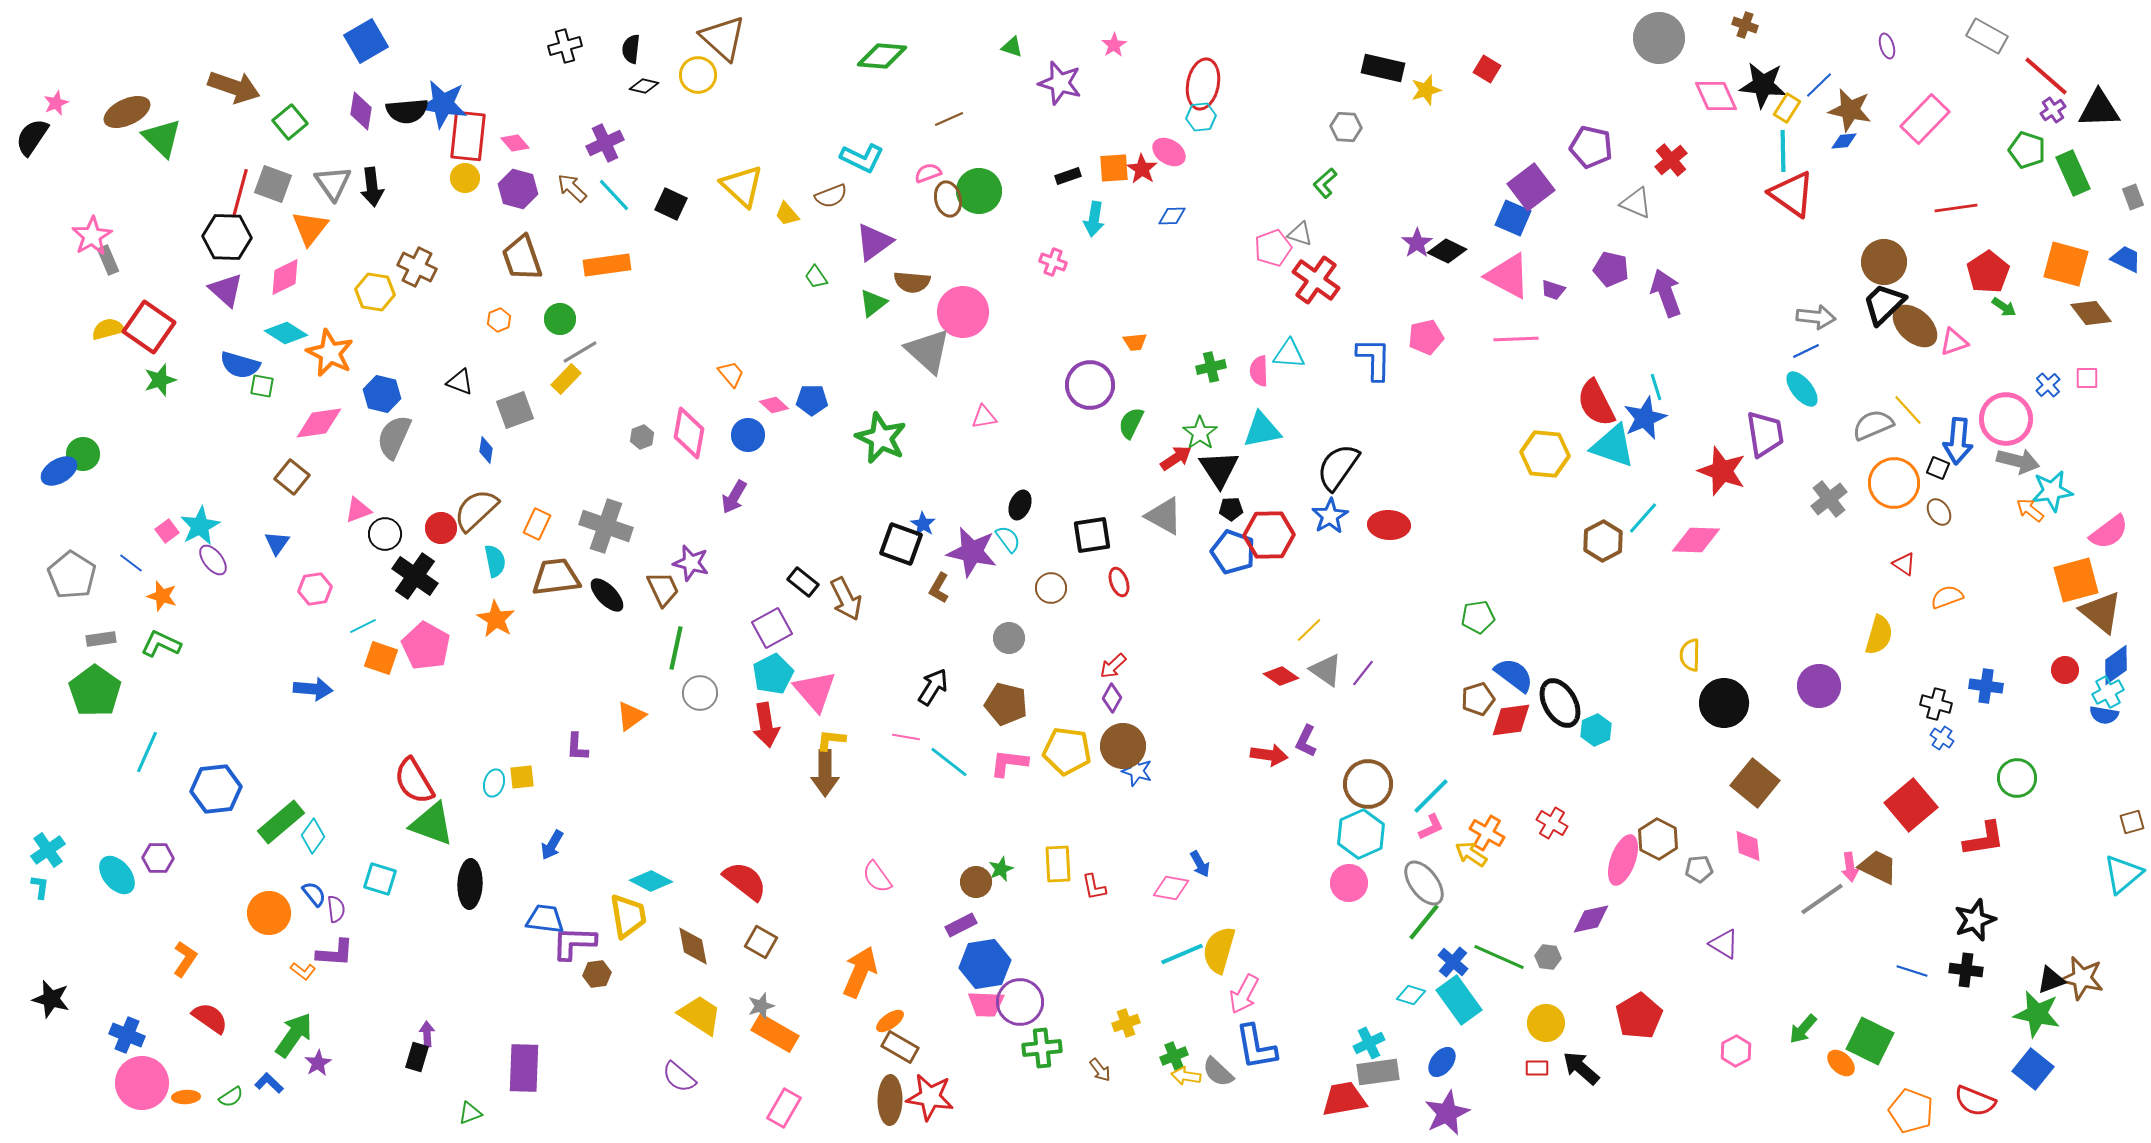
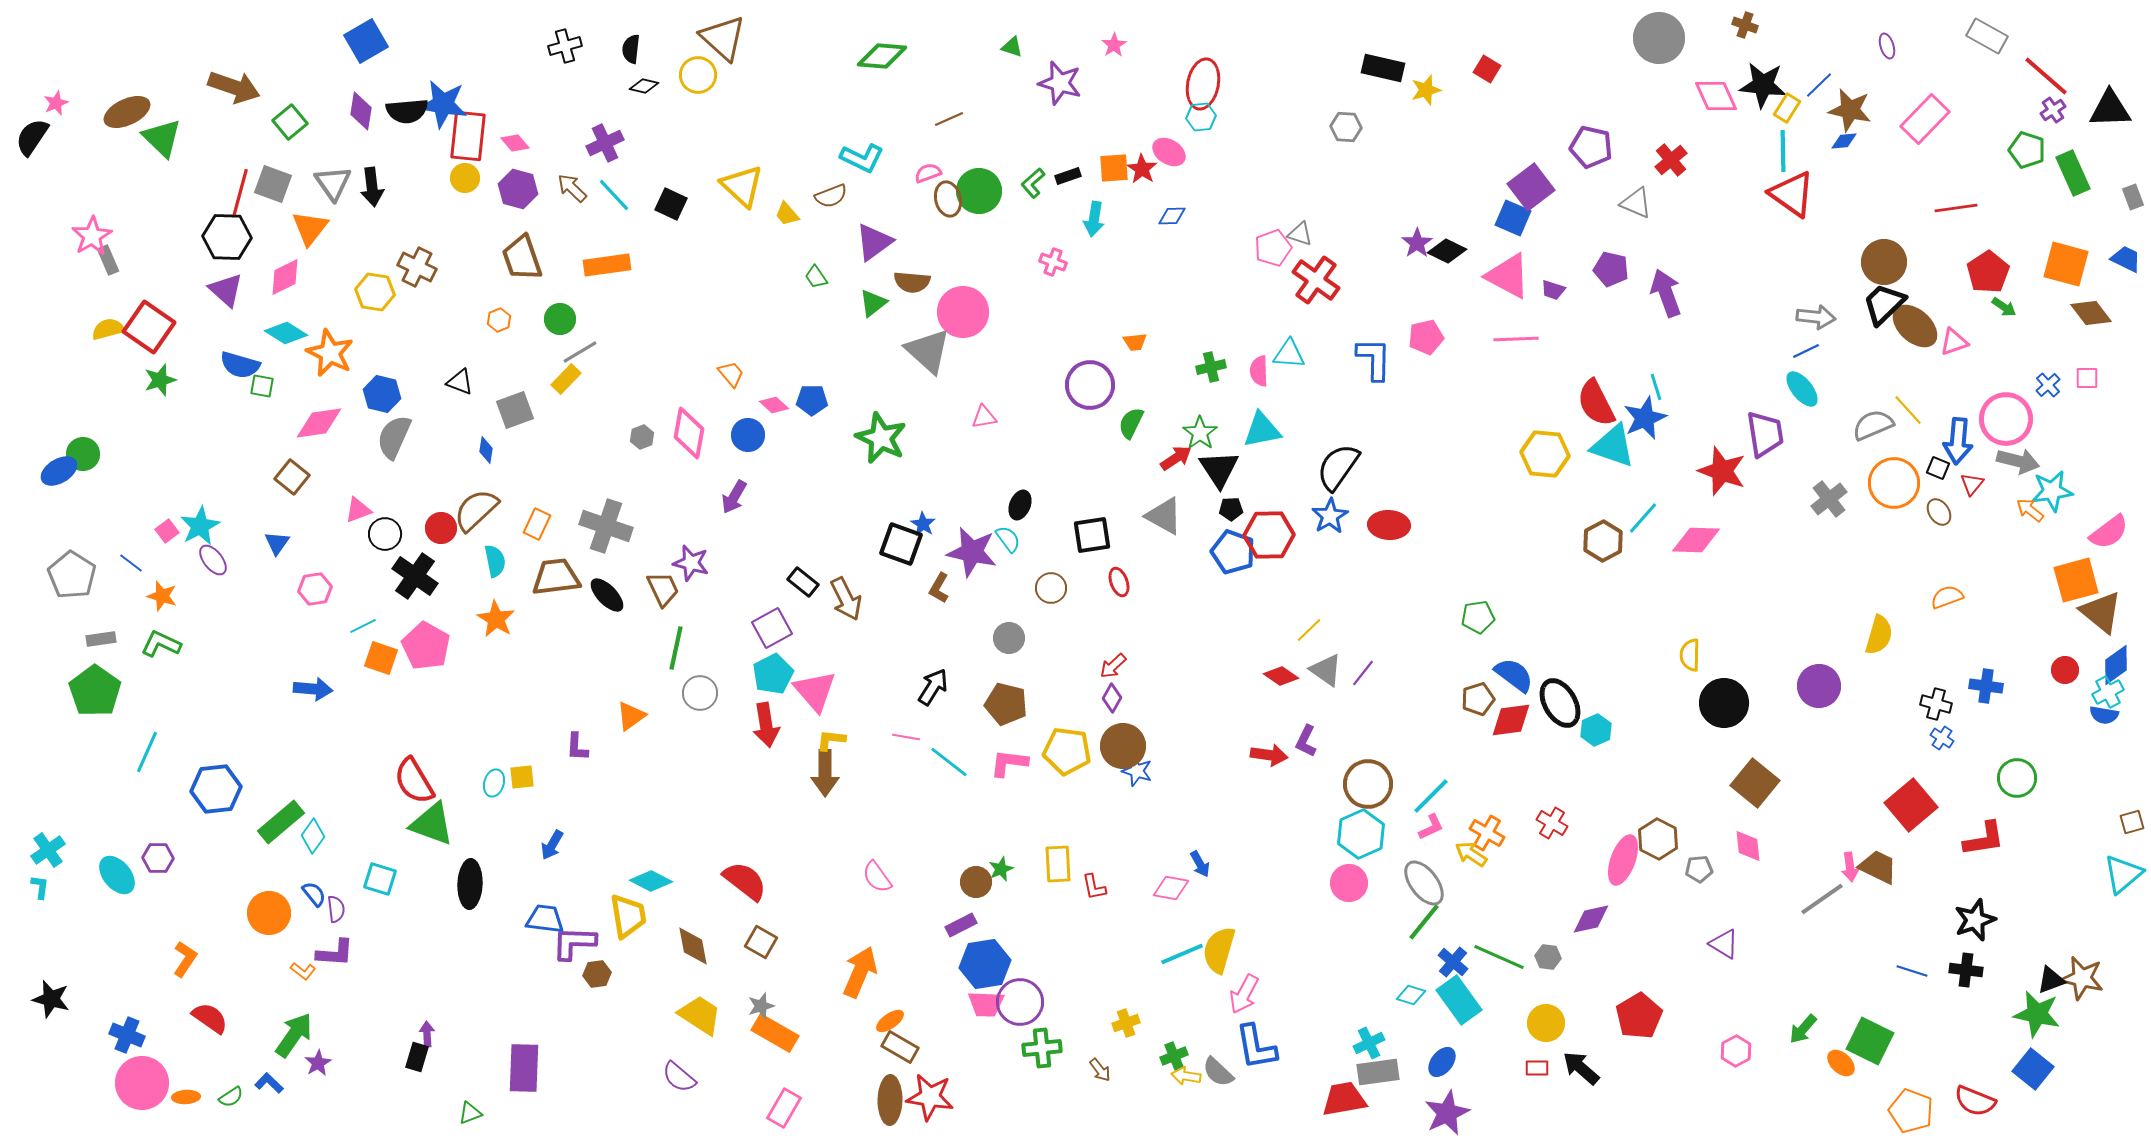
black triangle at (2099, 109): moved 11 px right
green L-shape at (1325, 183): moved 292 px left
red triangle at (1904, 564): moved 68 px right, 80 px up; rotated 35 degrees clockwise
